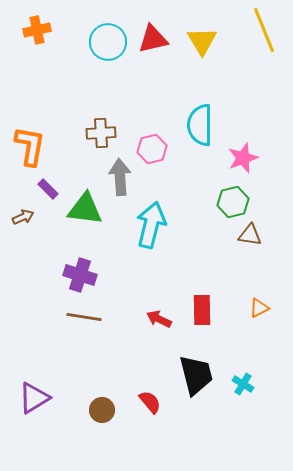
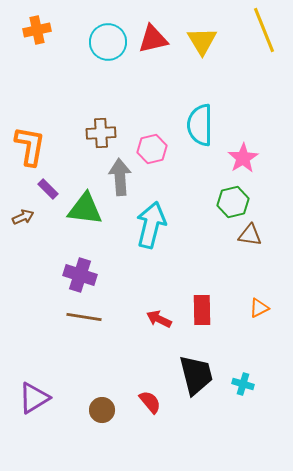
pink star: rotated 12 degrees counterclockwise
cyan cross: rotated 15 degrees counterclockwise
